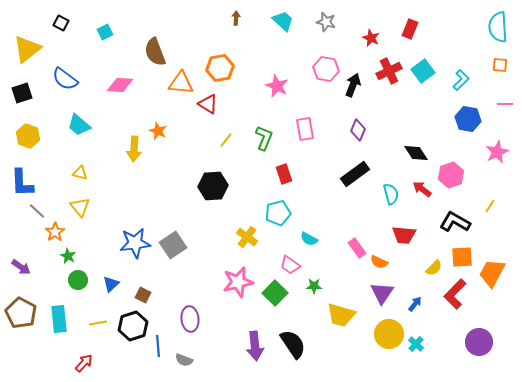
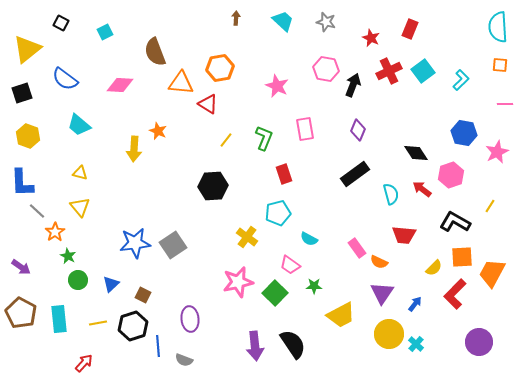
blue hexagon at (468, 119): moved 4 px left, 14 px down
yellow trapezoid at (341, 315): rotated 44 degrees counterclockwise
